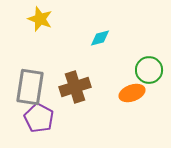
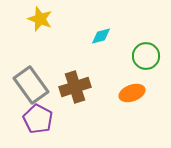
cyan diamond: moved 1 px right, 2 px up
green circle: moved 3 px left, 14 px up
gray rectangle: moved 1 px right, 2 px up; rotated 45 degrees counterclockwise
purple pentagon: moved 1 px left, 1 px down
